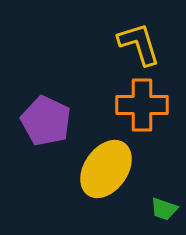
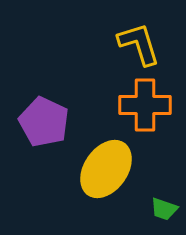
orange cross: moved 3 px right
purple pentagon: moved 2 px left, 1 px down
